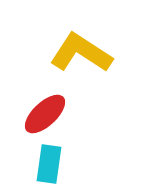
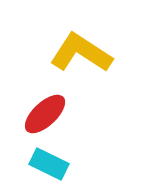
cyan rectangle: rotated 72 degrees counterclockwise
